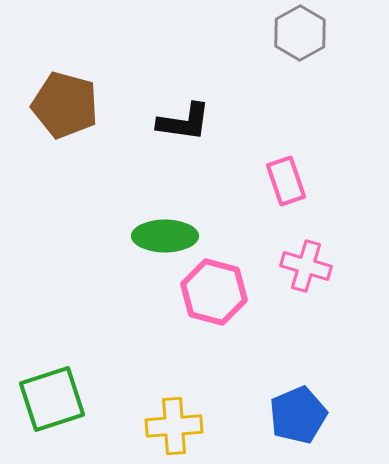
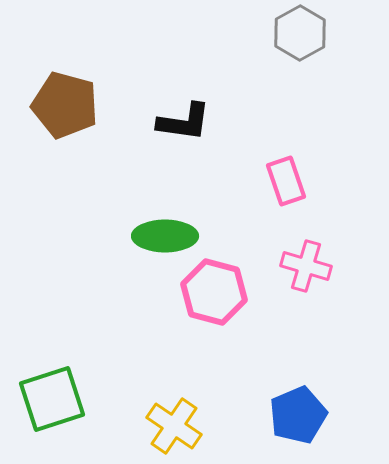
yellow cross: rotated 38 degrees clockwise
